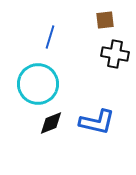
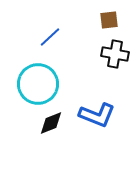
brown square: moved 4 px right
blue line: rotated 30 degrees clockwise
blue L-shape: moved 7 px up; rotated 9 degrees clockwise
